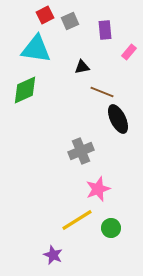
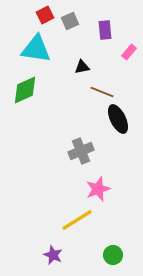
green circle: moved 2 px right, 27 px down
